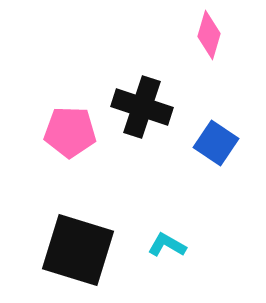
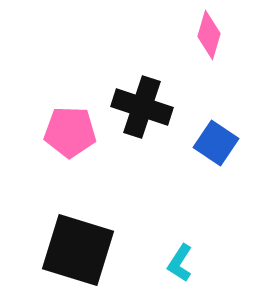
cyan L-shape: moved 13 px right, 18 px down; rotated 87 degrees counterclockwise
